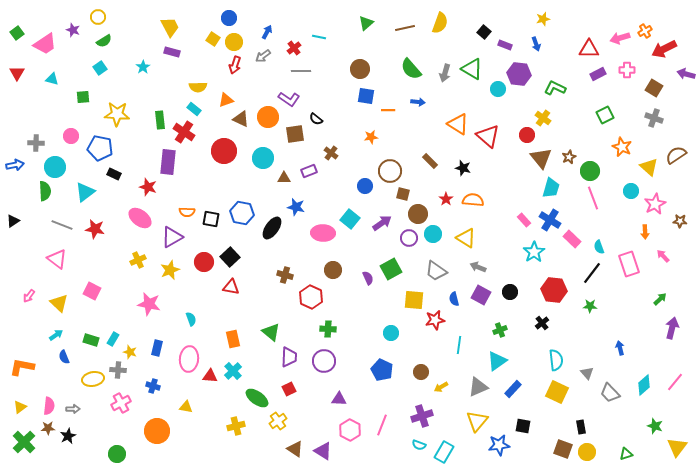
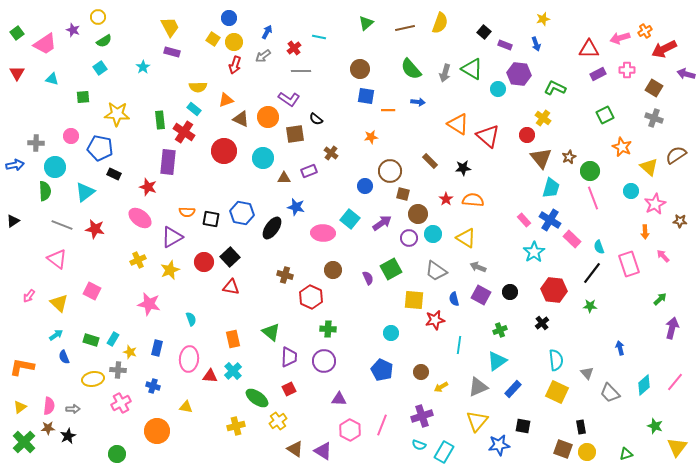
black star at (463, 168): rotated 21 degrees counterclockwise
